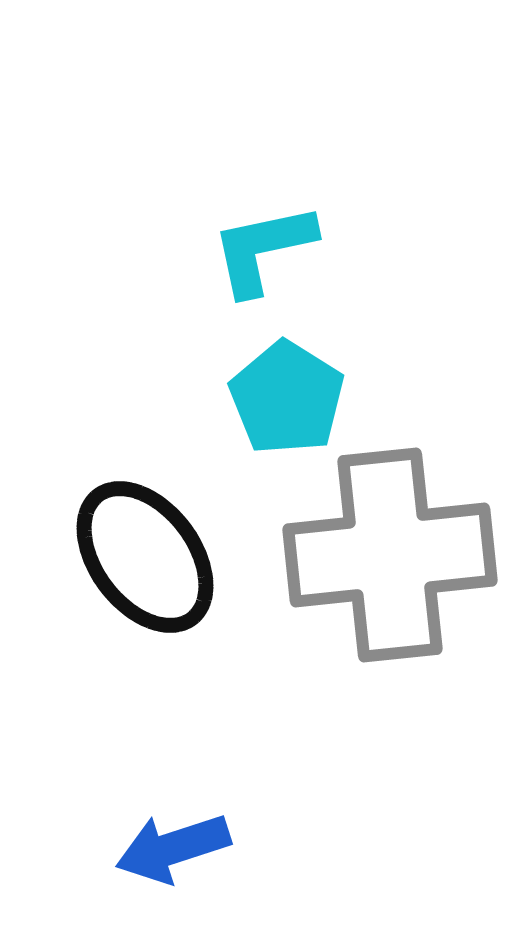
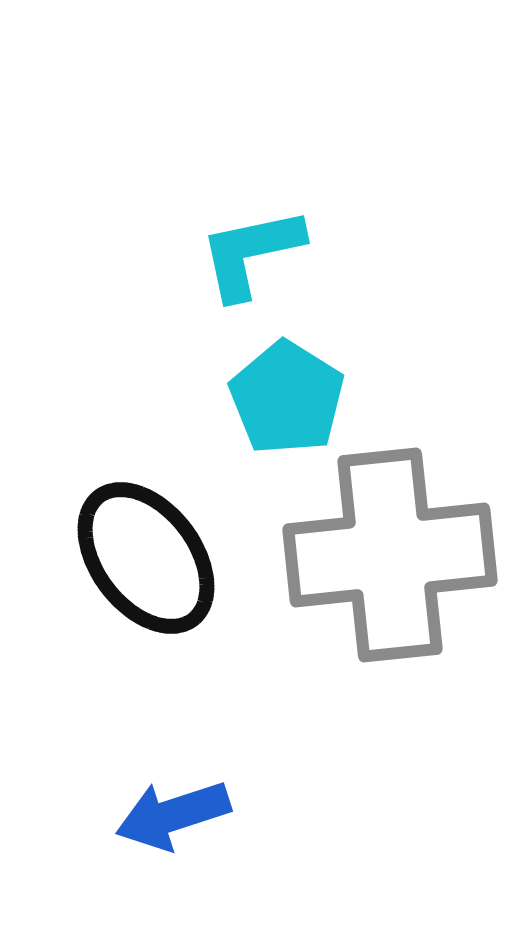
cyan L-shape: moved 12 px left, 4 px down
black ellipse: moved 1 px right, 1 px down
blue arrow: moved 33 px up
